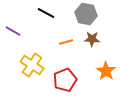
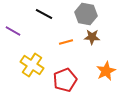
black line: moved 2 px left, 1 px down
brown star: moved 2 px up
orange star: rotated 12 degrees clockwise
